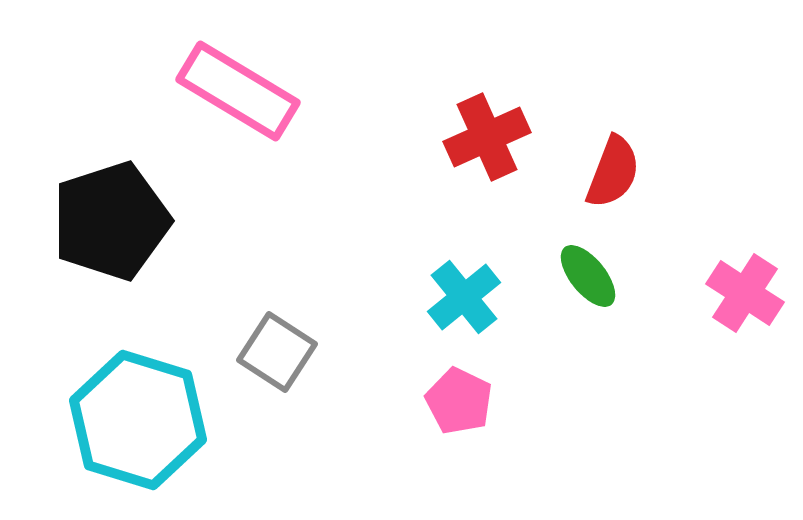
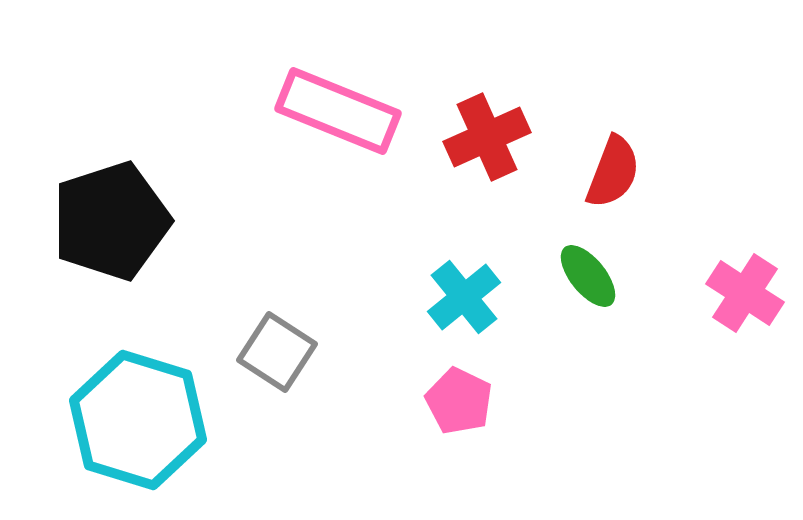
pink rectangle: moved 100 px right, 20 px down; rotated 9 degrees counterclockwise
